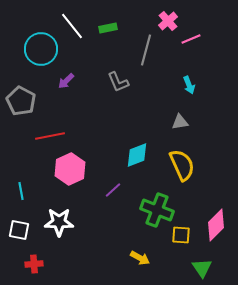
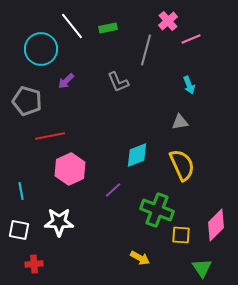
gray pentagon: moved 6 px right; rotated 12 degrees counterclockwise
